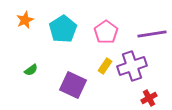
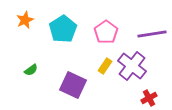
purple cross: rotated 32 degrees counterclockwise
